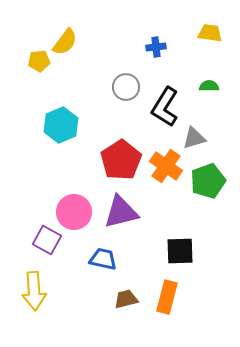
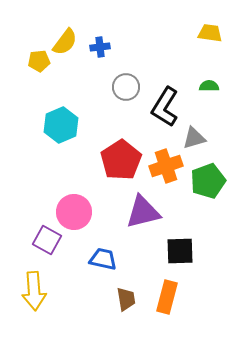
blue cross: moved 56 px left
orange cross: rotated 36 degrees clockwise
purple triangle: moved 22 px right
brown trapezoid: rotated 95 degrees clockwise
